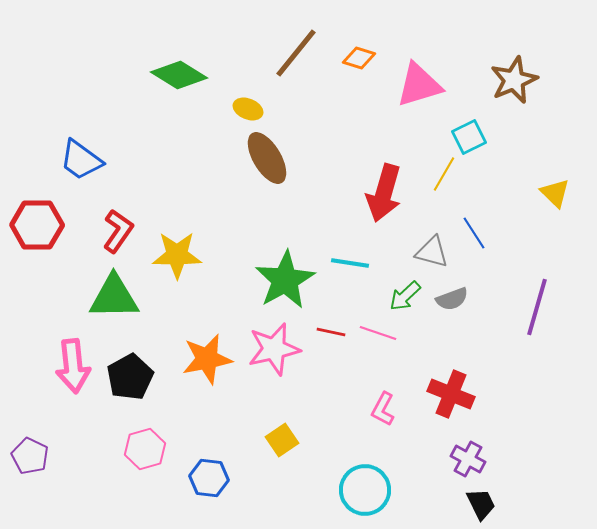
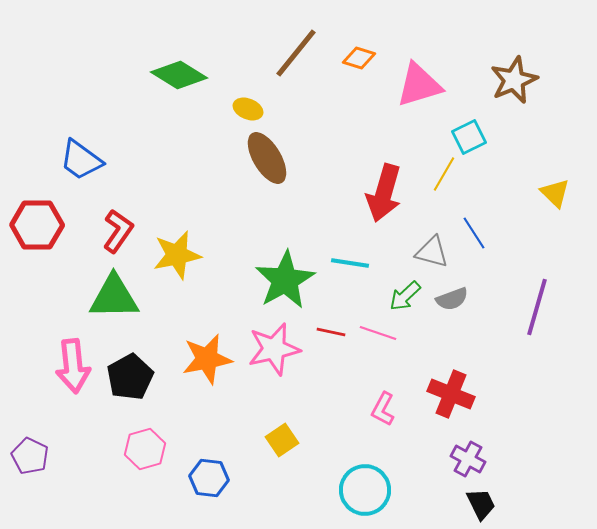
yellow star: rotated 12 degrees counterclockwise
